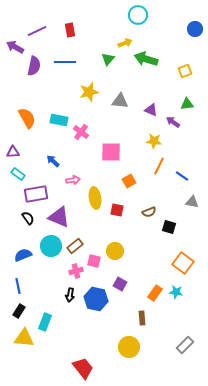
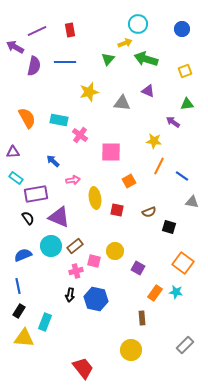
cyan circle at (138, 15): moved 9 px down
blue circle at (195, 29): moved 13 px left
gray triangle at (120, 101): moved 2 px right, 2 px down
purple triangle at (151, 110): moved 3 px left, 19 px up
pink cross at (81, 132): moved 1 px left, 3 px down
cyan rectangle at (18, 174): moved 2 px left, 4 px down
purple square at (120, 284): moved 18 px right, 16 px up
yellow circle at (129, 347): moved 2 px right, 3 px down
